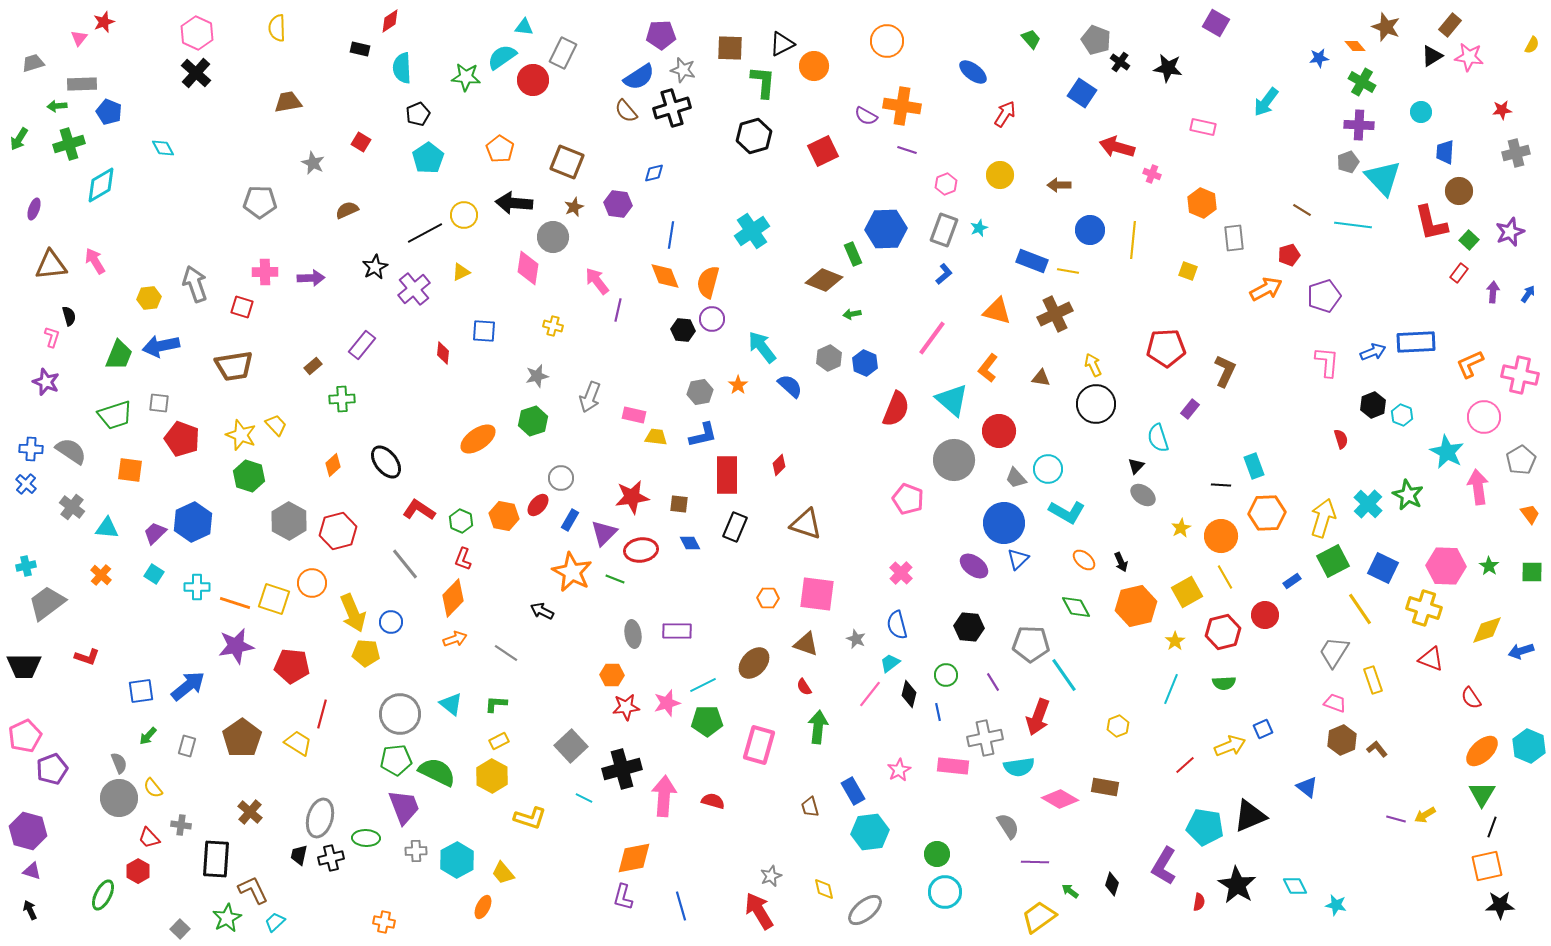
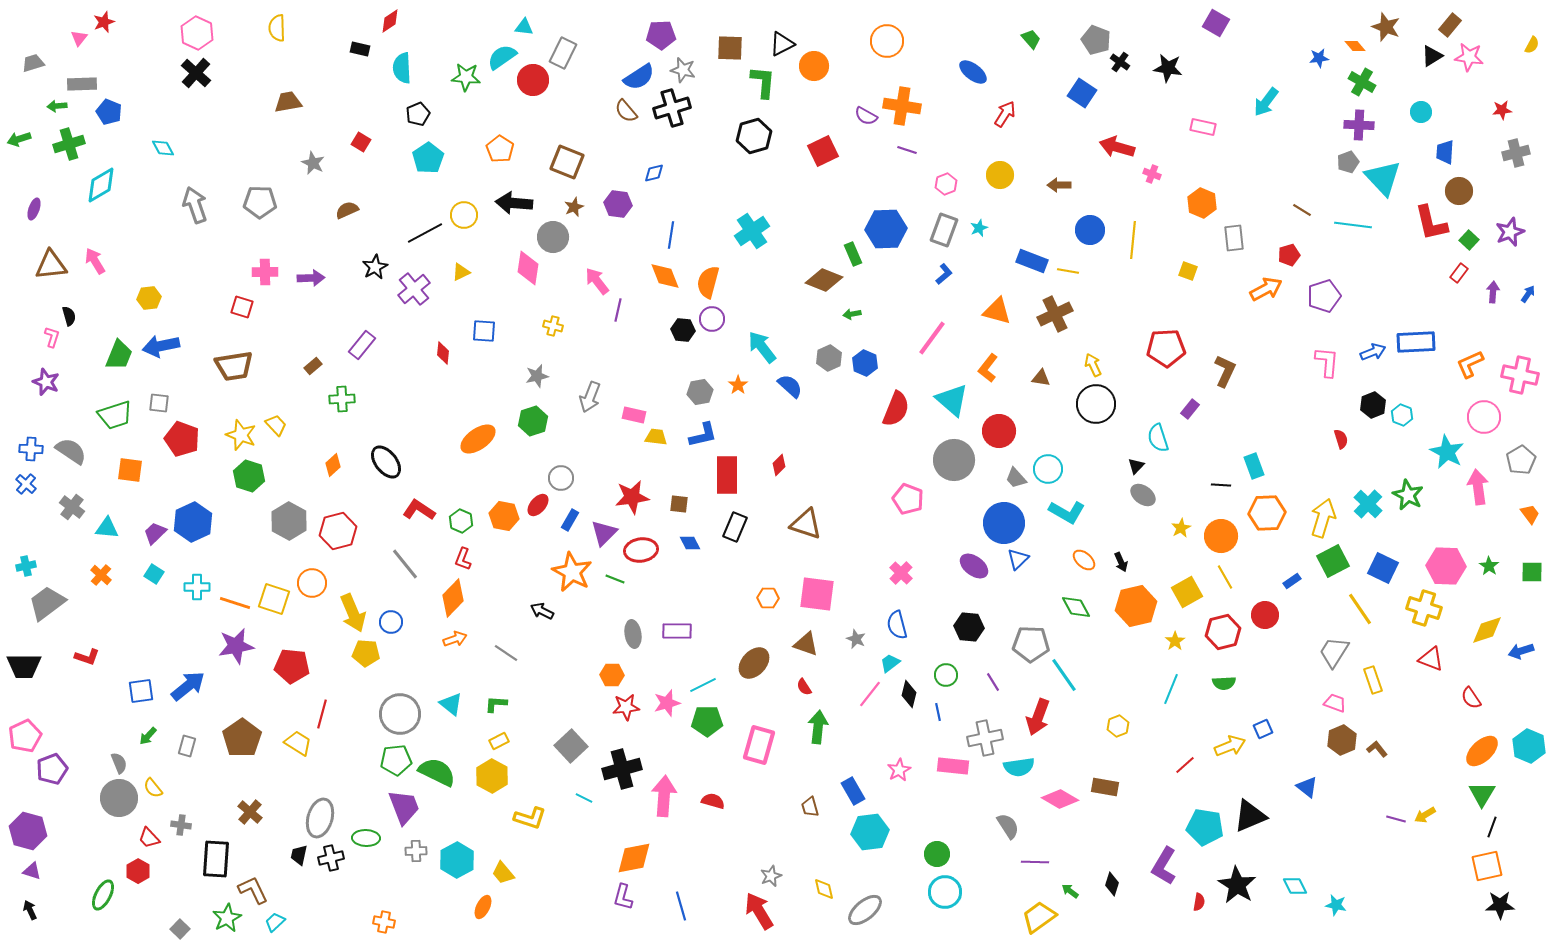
green arrow at (19, 139): rotated 40 degrees clockwise
gray arrow at (195, 284): moved 79 px up
